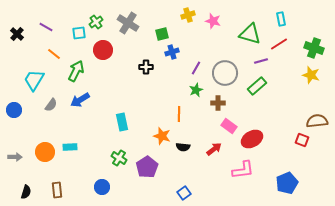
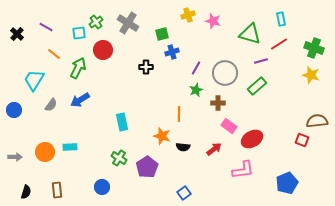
green arrow at (76, 71): moved 2 px right, 3 px up
